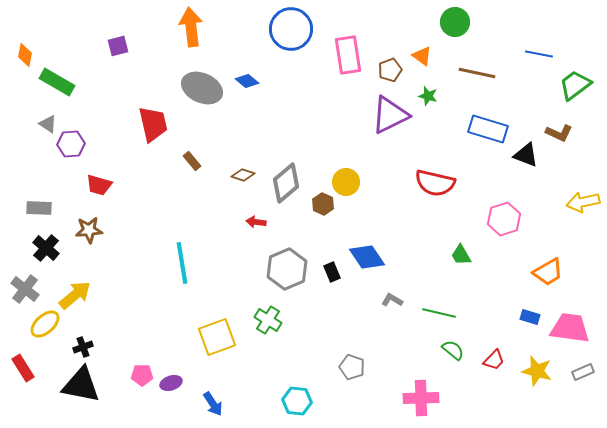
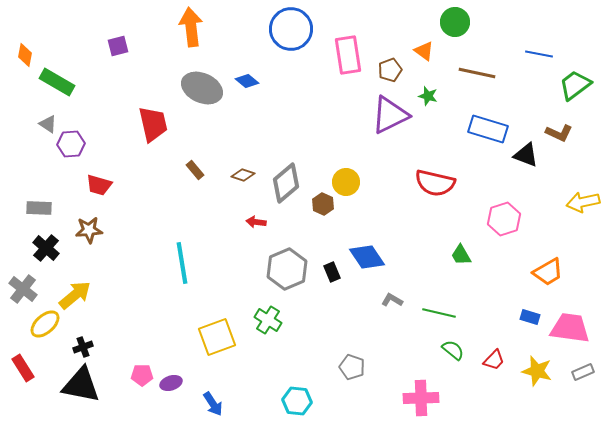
orange triangle at (422, 56): moved 2 px right, 5 px up
brown rectangle at (192, 161): moved 3 px right, 9 px down
gray cross at (25, 289): moved 2 px left
